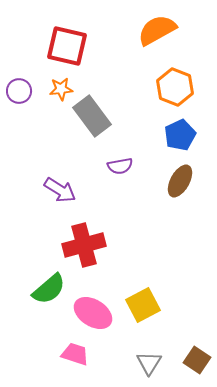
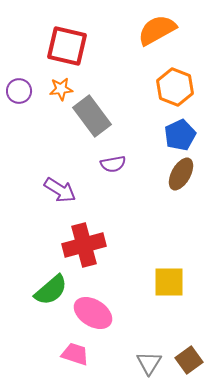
purple semicircle: moved 7 px left, 2 px up
brown ellipse: moved 1 px right, 7 px up
green semicircle: moved 2 px right, 1 px down
yellow square: moved 26 px right, 23 px up; rotated 28 degrees clockwise
brown square: moved 8 px left; rotated 20 degrees clockwise
